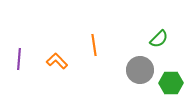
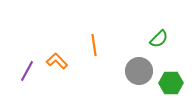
purple line: moved 8 px right, 12 px down; rotated 25 degrees clockwise
gray circle: moved 1 px left, 1 px down
